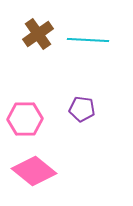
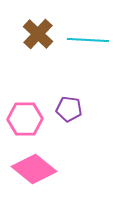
brown cross: rotated 12 degrees counterclockwise
purple pentagon: moved 13 px left
pink diamond: moved 2 px up
